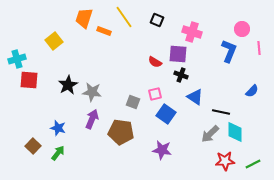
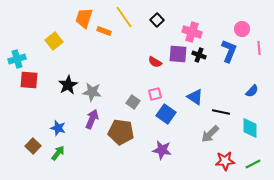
black square: rotated 24 degrees clockwise
black cross: moved 18 px right, 20 px up
gray square: rotated 16 degrees clockwise
cyan diamond: moved 15 px right, 4 px up
